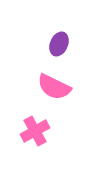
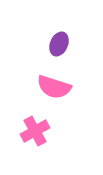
pink semicircle: rotated 8 degrees counterclockwise
